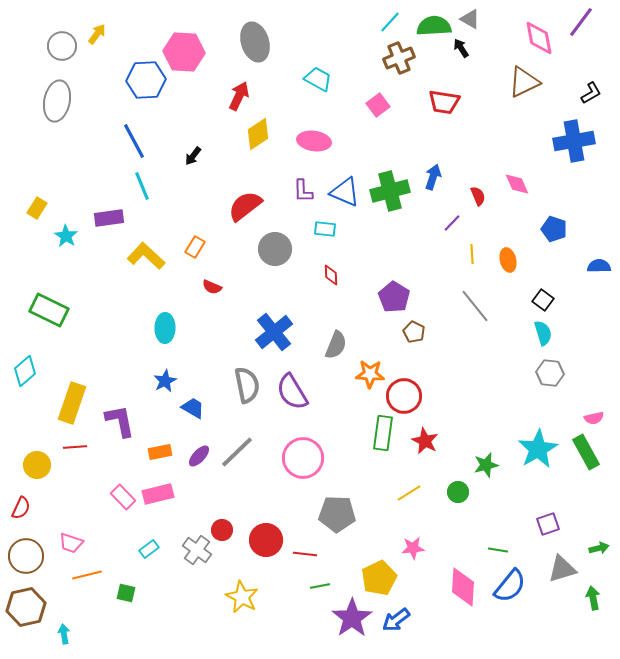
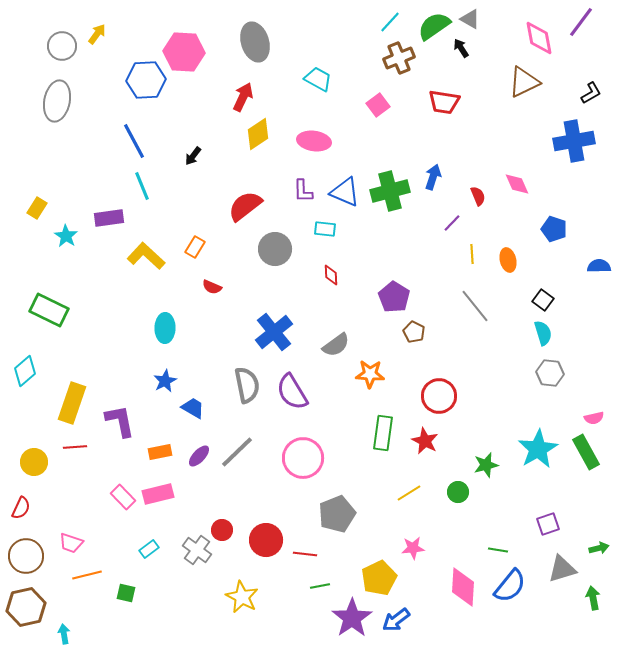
green semicircle at (434, 26): rotated 32 degrees counterclockwise
red arrow at (239, 96): moved 4 px right, 1 px down
gray semicircle at (336, 345): rotated 32 degrees clockwise
red circle at (404, 396): moved 35 px right
yellow circle at (37, 465): moved 3 px left, 3 px up
gray pentagon at (337, 514): rotated 24 degrees counterclockwise
